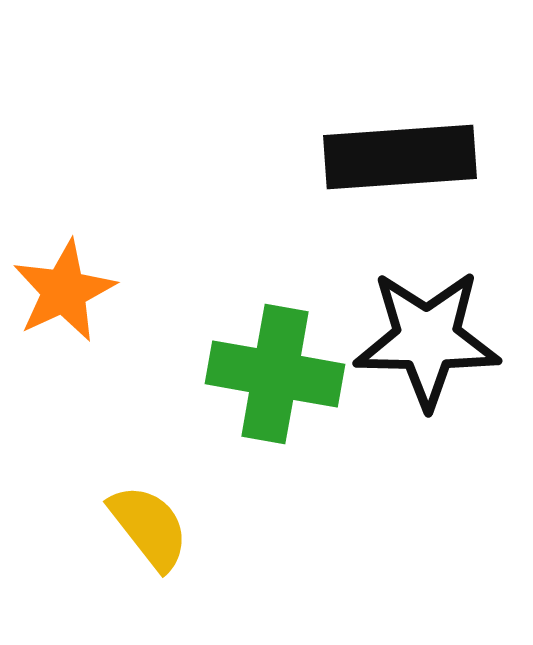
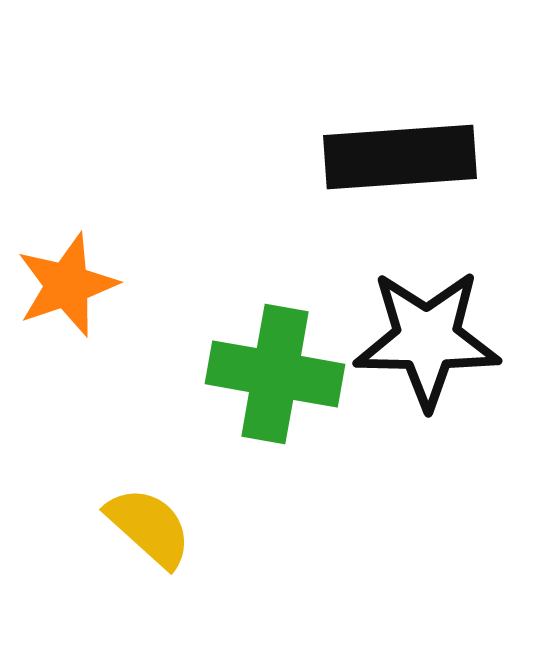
orange star: moved 3 px right, 6 px up; rotated 6 degrees clockwise
yellow semicircle: rotated 10 degrees counterclockwise
